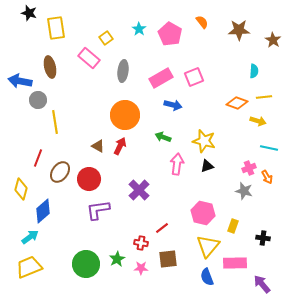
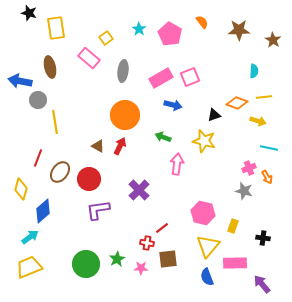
pink square at (194, 77): moved 4 px left
black triangle at (207, 166): moved 7 px right, 51 px up
red cross at (141, 243): moved 6 px right
